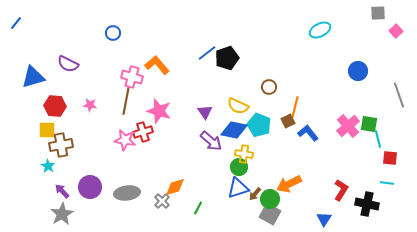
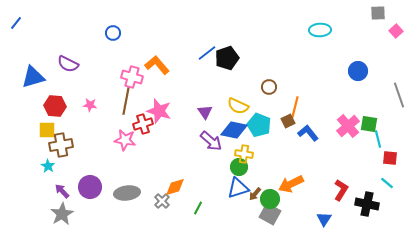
cyan ellipse at (320, 30): rotated 25 degrees clockwise
red cross at (143, 132): moved 8 px up
cyan line at (387, 183): rotated 32 degrees clockwise
orange arrow at (289, 184): moved 2 px right
